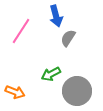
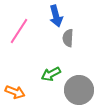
pink line: moved 2 px left
gray semicircle: rotated 30 degrees counterclockwise
gray circle: moved 2 px right, 1 px up
